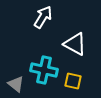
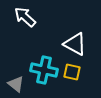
white arrow: moved 18 px left; rotated 80 degrees counterclockwise
yellow square: moved 1 px left, 9 px up
